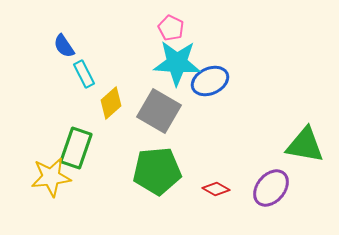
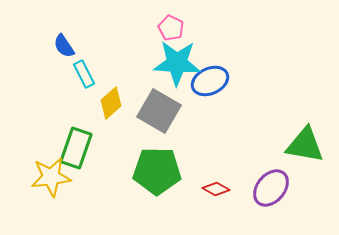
green pentagon: rotated 6 degrees clockwise
